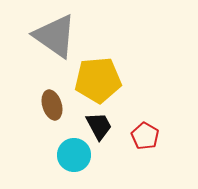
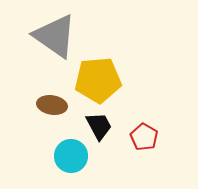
brown ellipse: rotated 64 degrees counterclockwise
red pentagon: moved 1 px left, 1 px down
cyan circle: moved 3 px left, 1 px down
